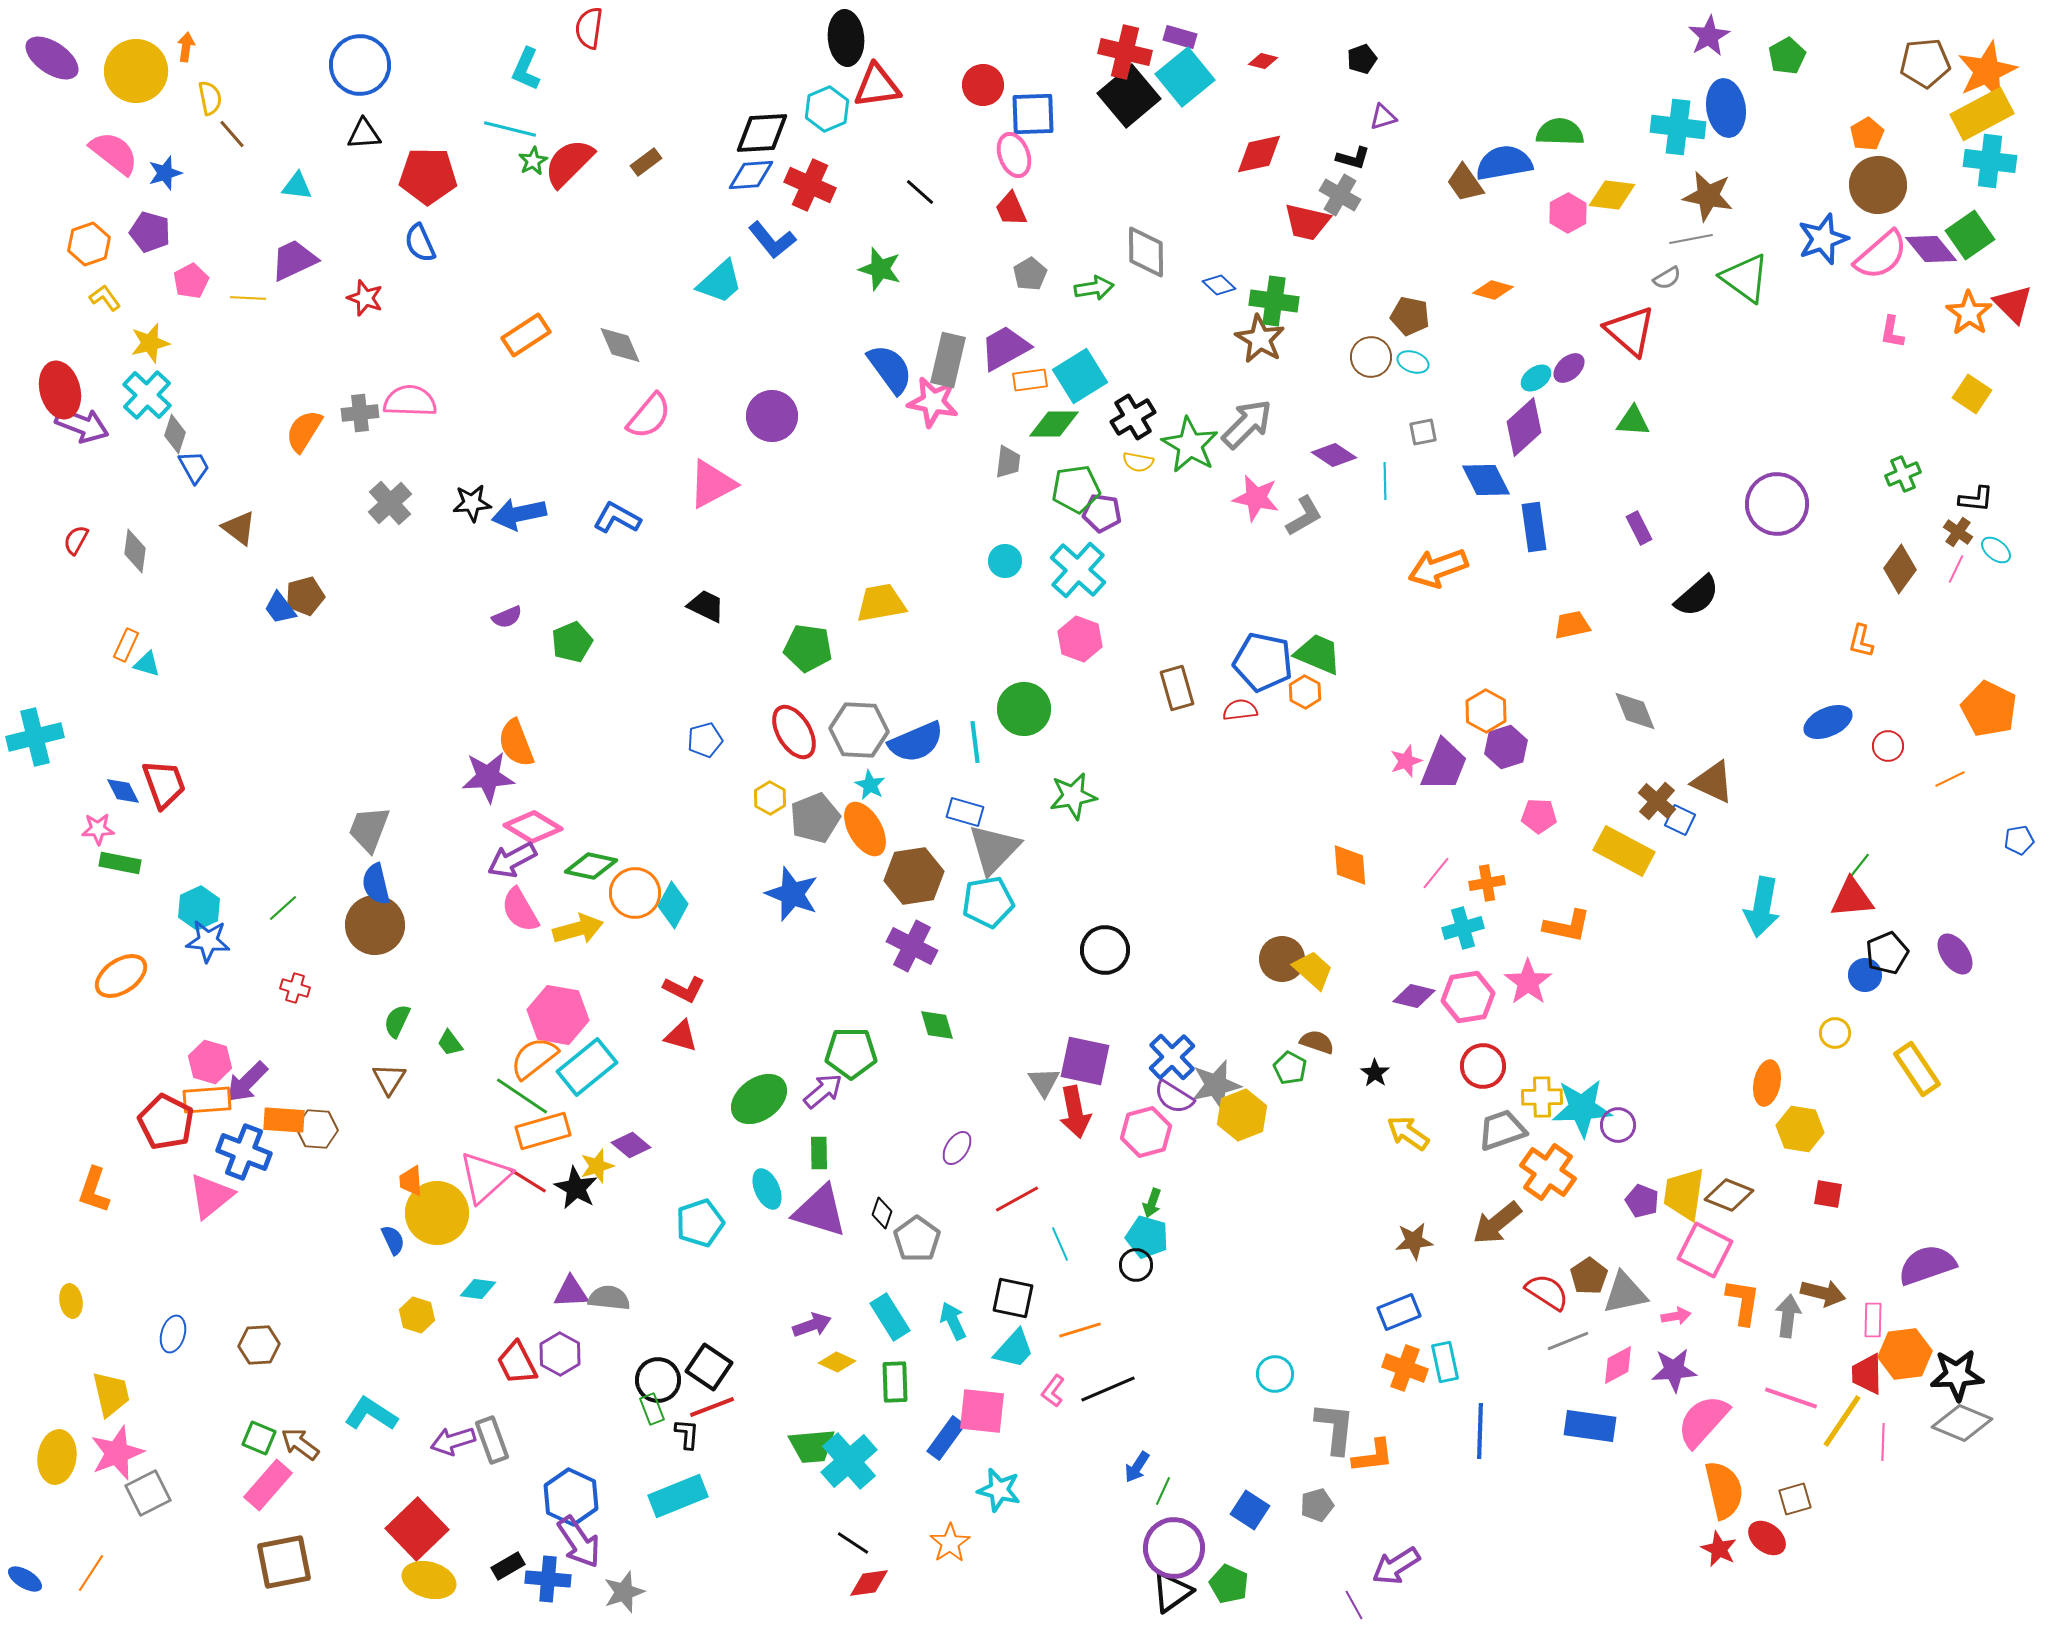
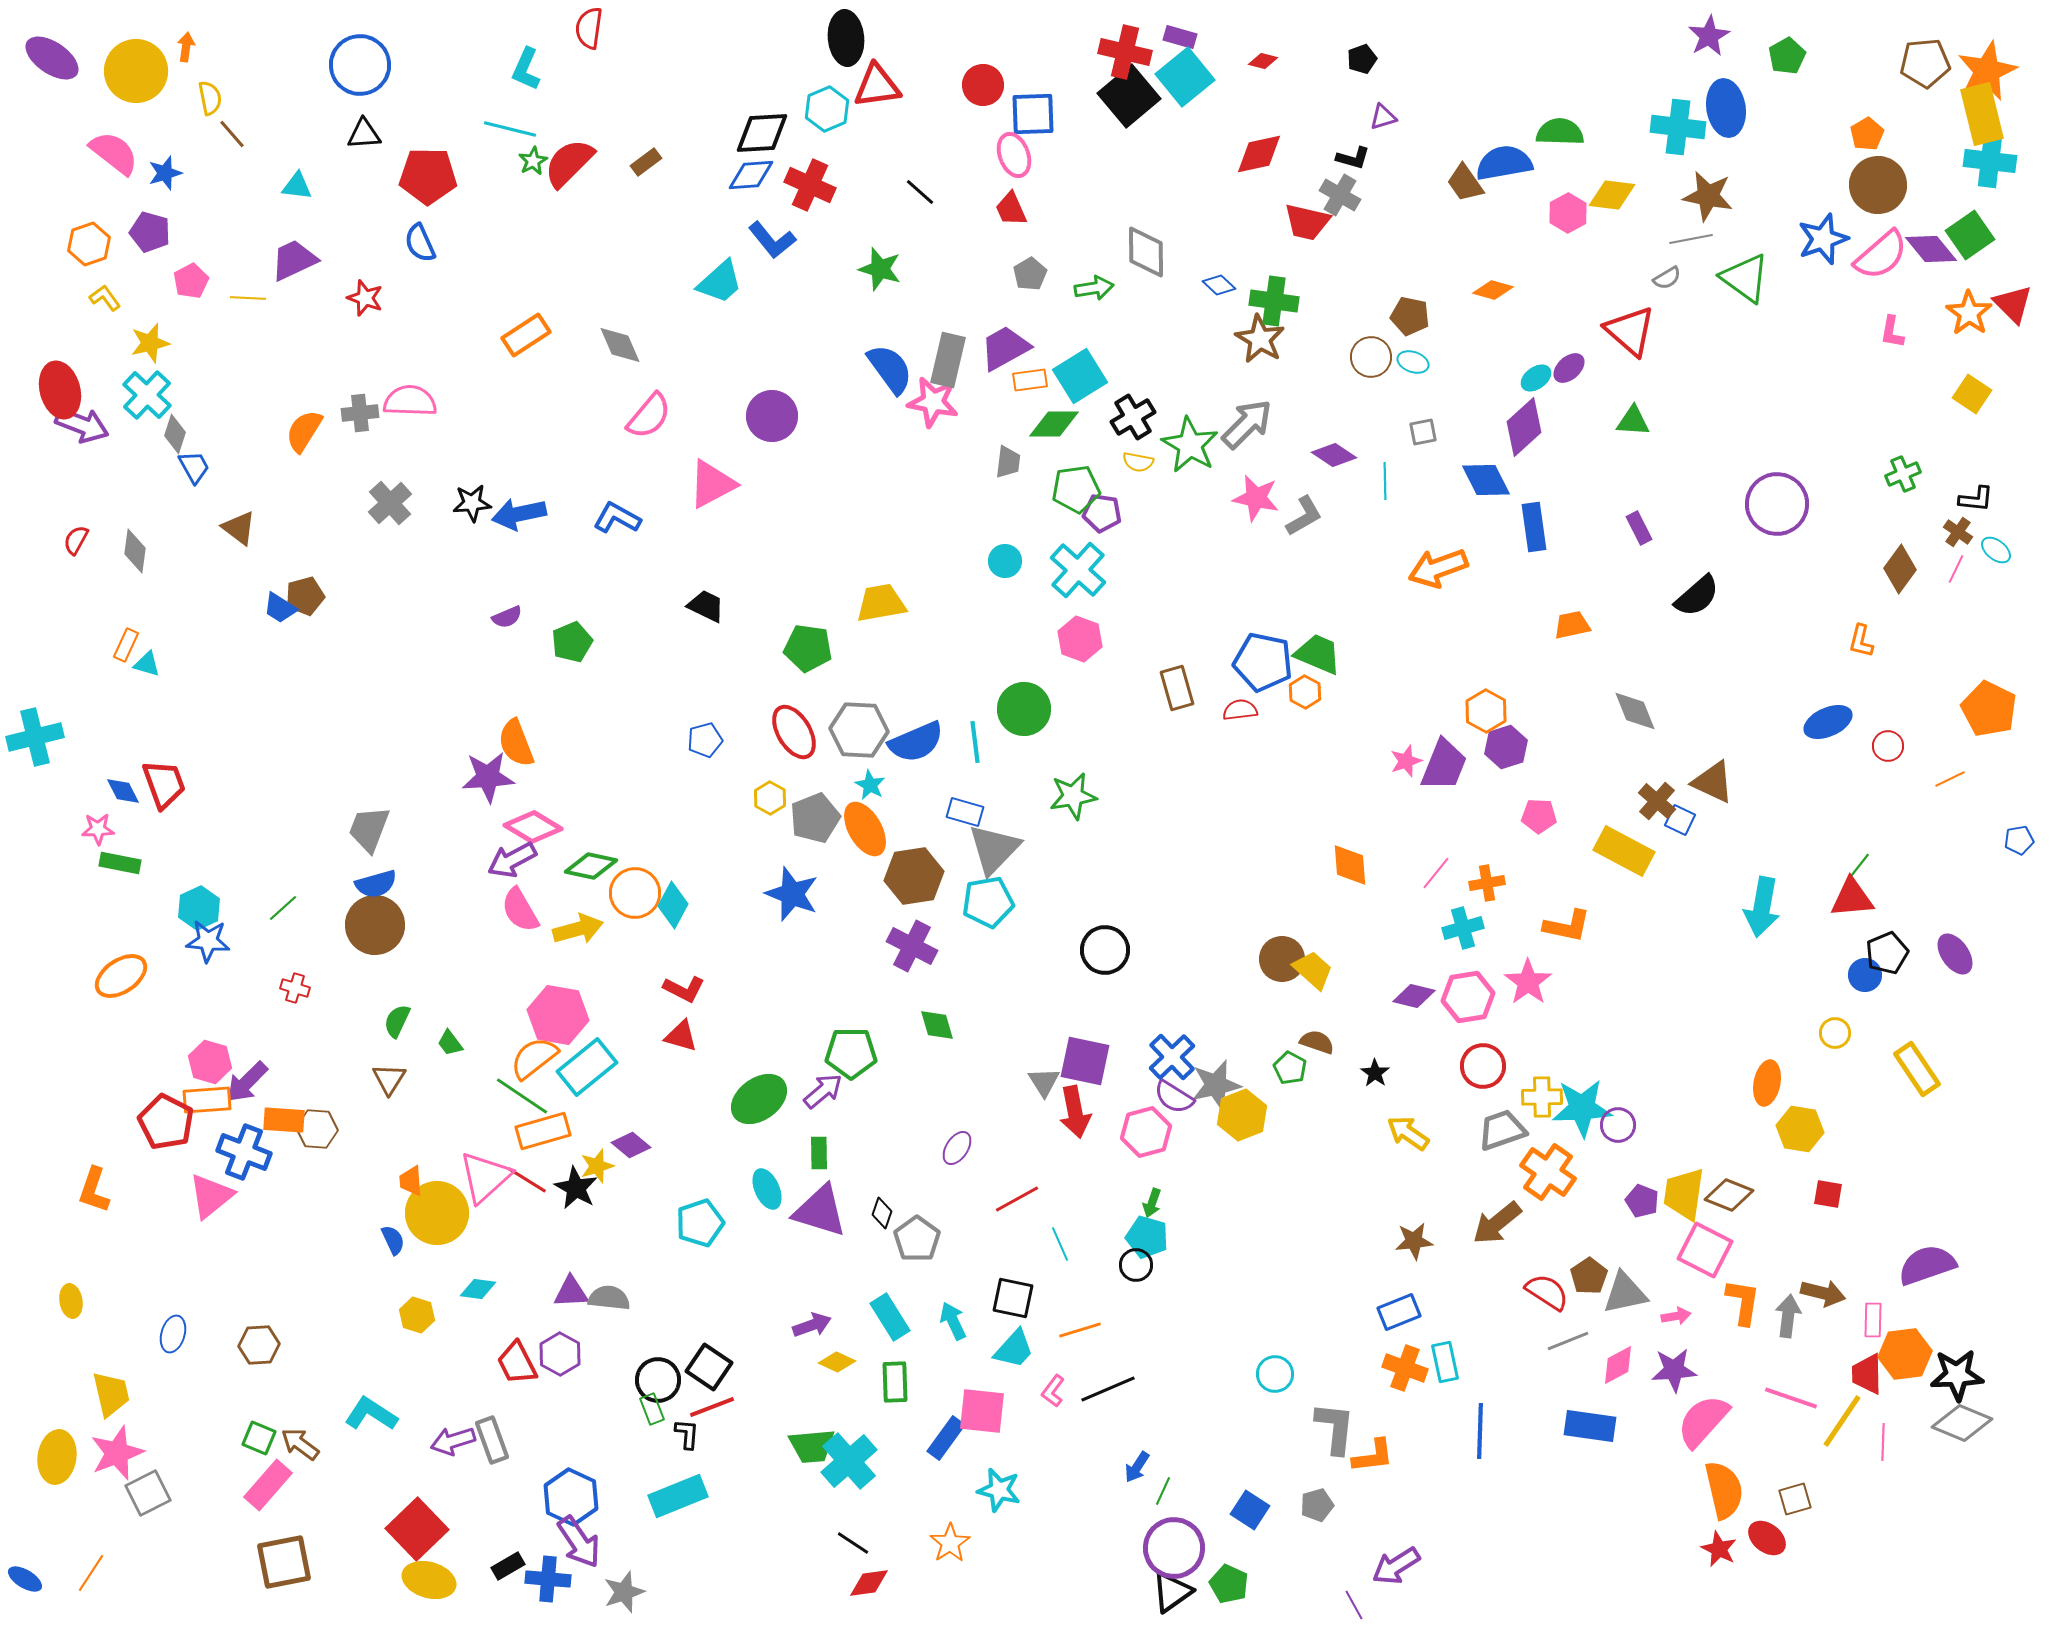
yellow rectangle at (1982, 114): rotated 76 degrees counterclockwise
blue trapezoid at (280, 608): rotated 21 degrees counterclockwise
blue semicircle at (376, 884): rotated 93 degrees counterclockwise
